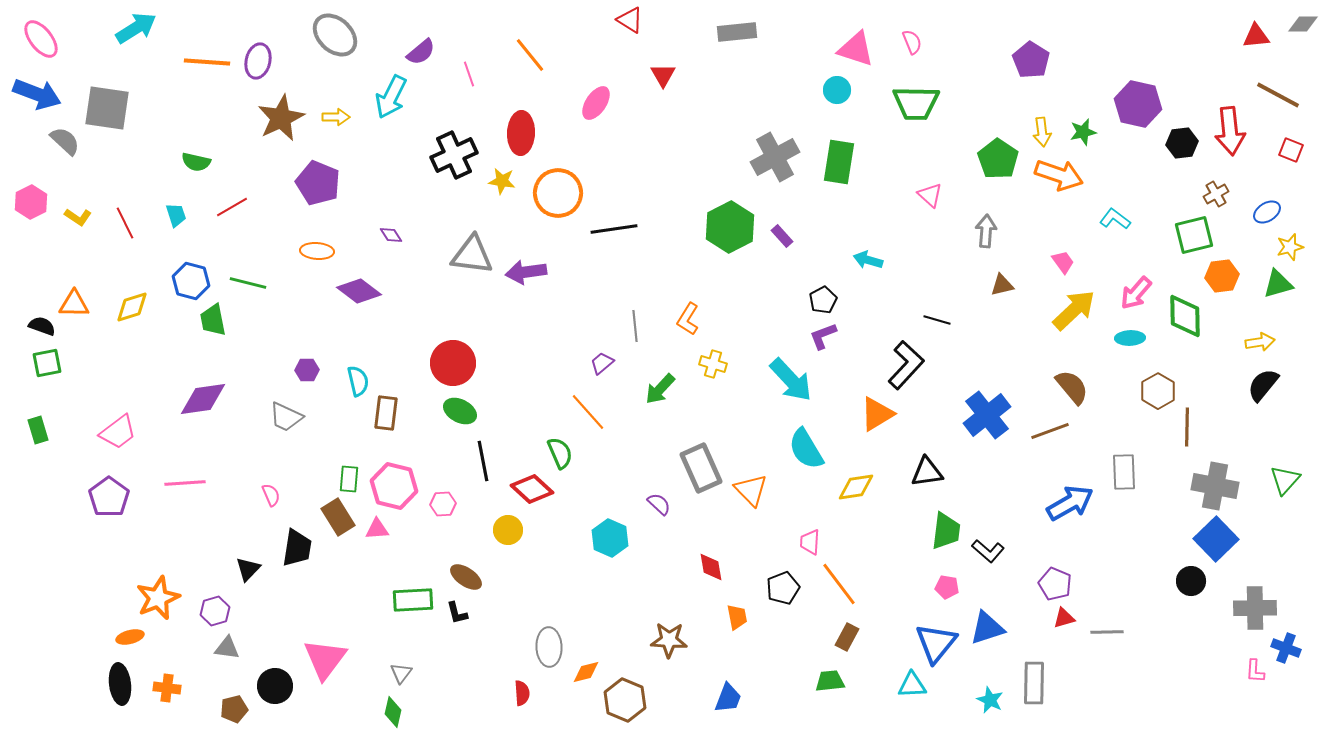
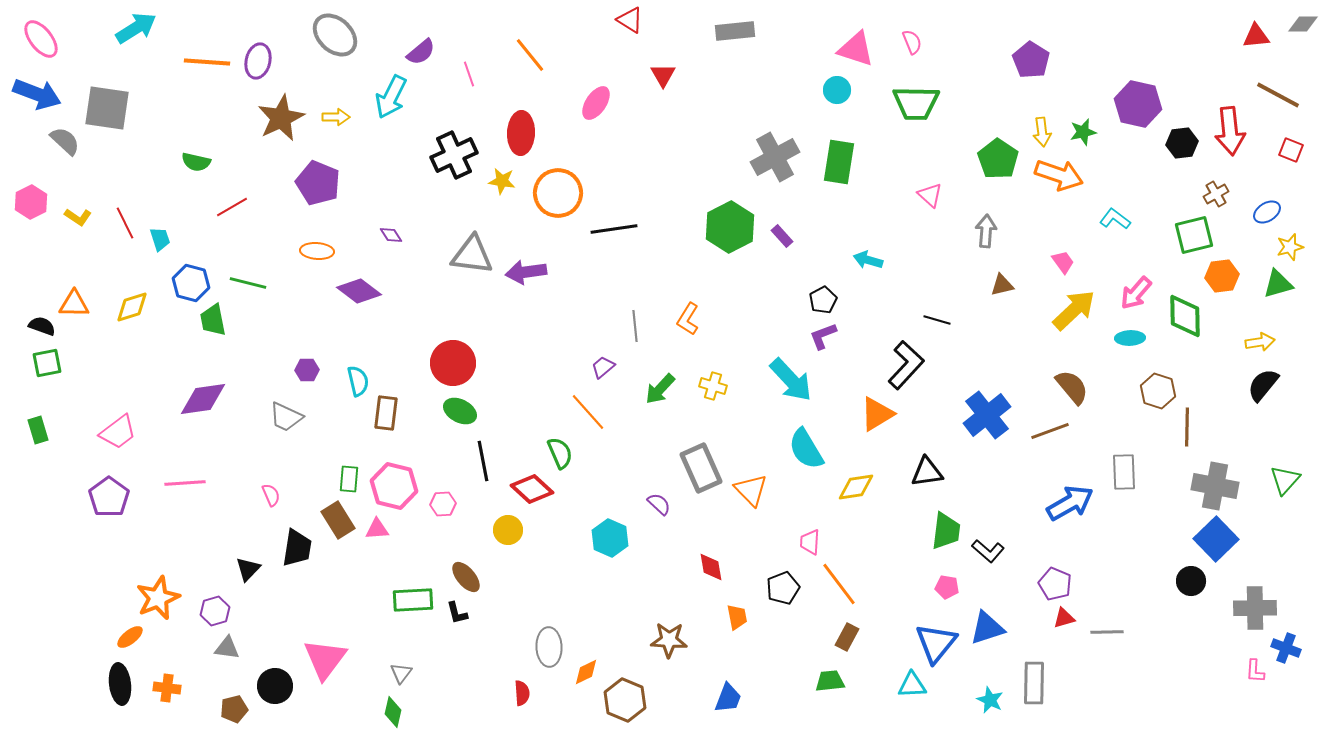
gray rectangle at (737, 32): moved 2 px left, 1 px up
cyan trapezoid at (176, 215): moved 16 px left, 24 px down
blue hexagon at (191, 281): moved 2 px down
purple trapezoid at (602, 363): moved 1 px right, 4 px down
yellow cross at (713, 364): moved 22 px down
brown hexagon at (1158, 391): rotated 12 degrees counterclockwise
brown rectangle at (338, 517): moved 3 px down
brown ellipse at (466, 577): rotated 16 degrees clockwise
orange ellipse at (130, 637): rotated 24 degrees counterclockwise
orange diamond at (586, 672): rotated 12 degrees counterclockwise
